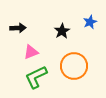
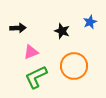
black star: rotated 21 degrees counterclockwise
